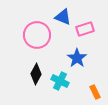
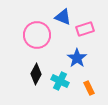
orange rectangle: moved 6 px left, 4 px up
